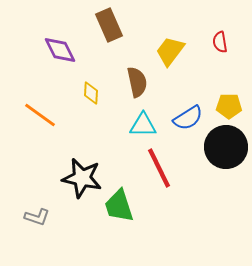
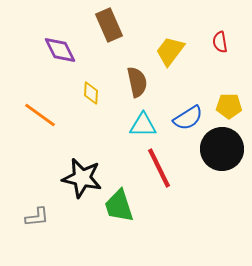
black circle: moved 4 px left, 2 px down
gray L-shape: rotated 25 degrees counterclockwise
